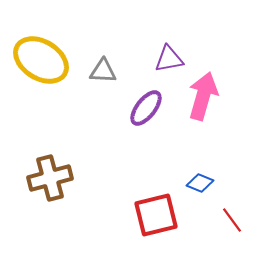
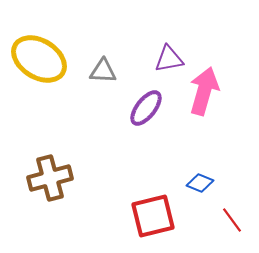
yellow ellipse: moved 2 px left, 1 px up
pink arrow: moved 1 px right, 5 px up
red square: moved 3 px left, 1 px down
